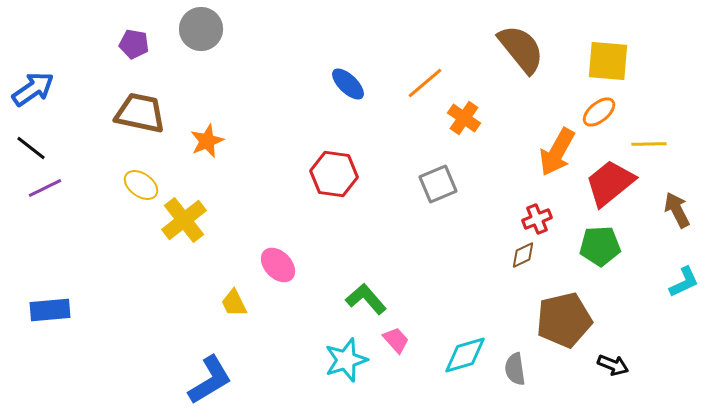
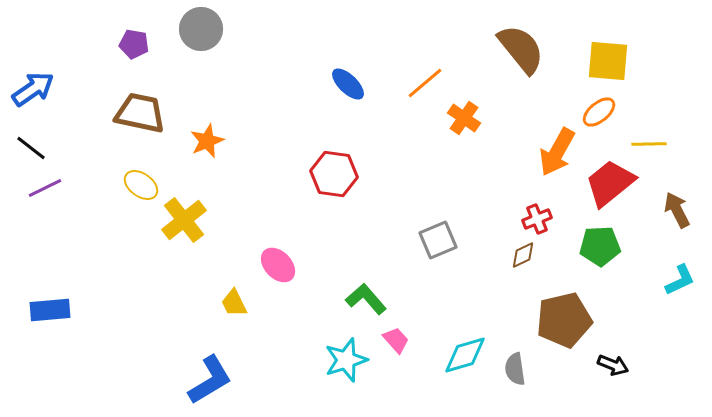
gray square: moved 56 px down
cyan L-shape: moved 4 px left, 2 px up
